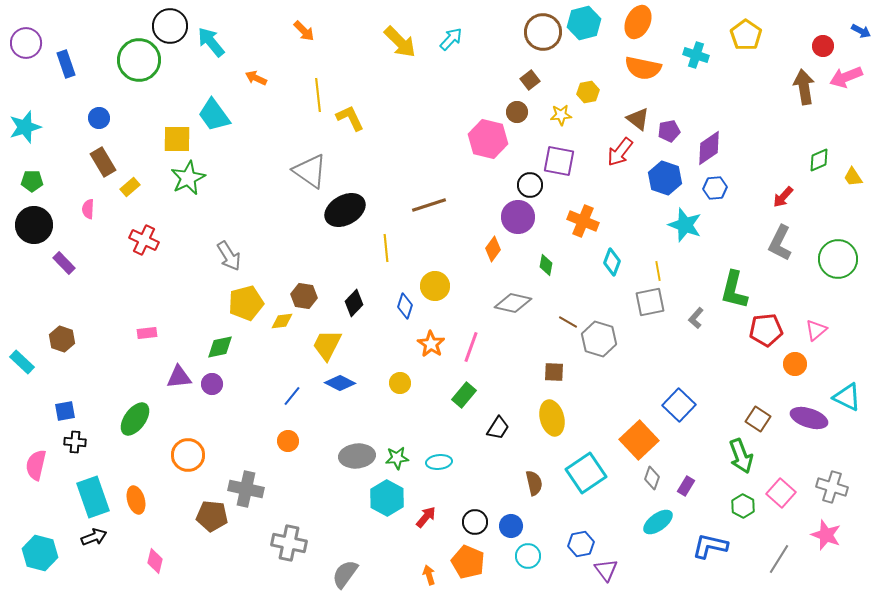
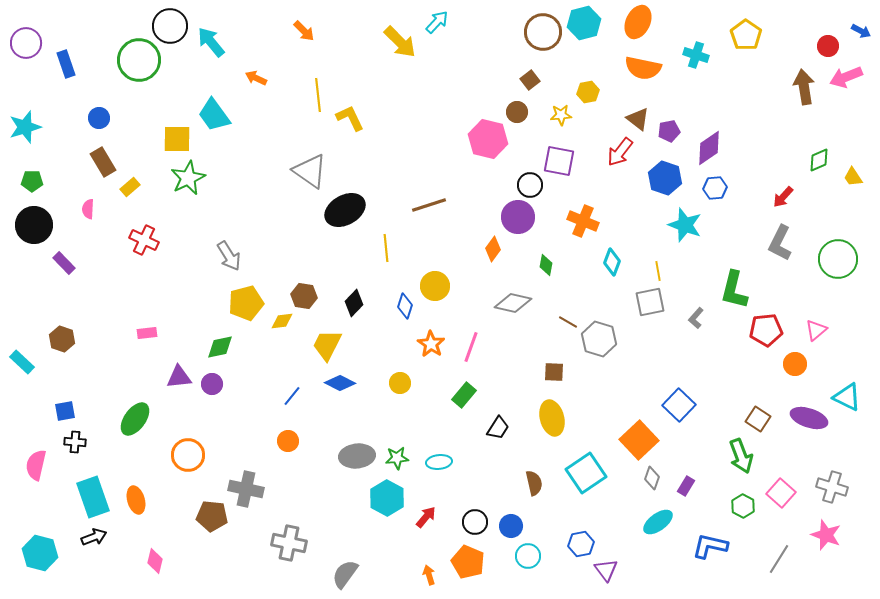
cyan arrow at (451, 39): moved 14 px left, 17 px up
red circle at (823, 46): moved 5 px right
